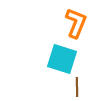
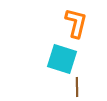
orange L-shape: rotated 8 degrees counterclockwise
